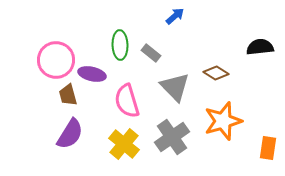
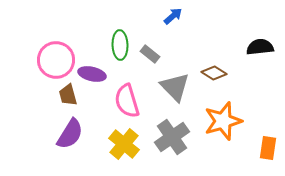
blue arrow: moved 2 px left
gray rectangle: moved 1 px left, 1 px down
brown diamond: moved 2 px left
